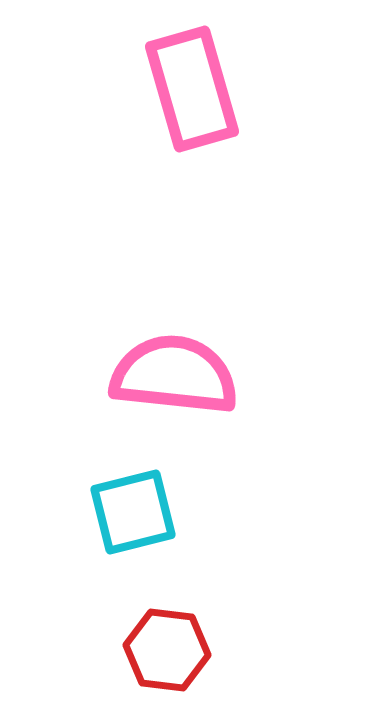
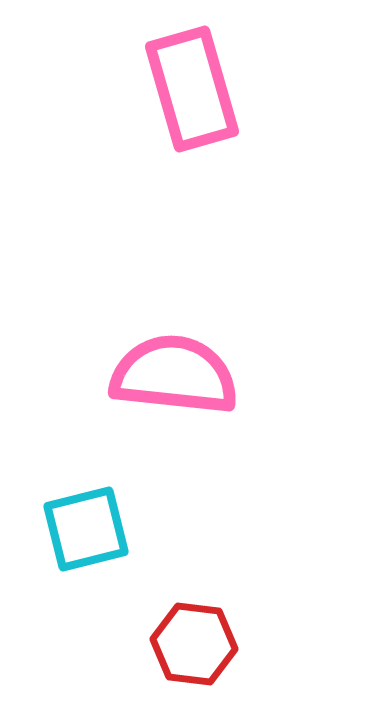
cyan square: moved 47 px left, 17 px down
red hexagon: moved 27 px right, 6 px up
